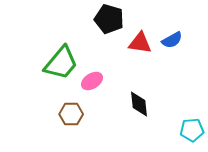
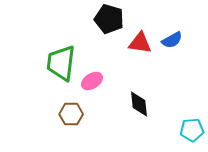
green trapezoid: rotated 147 degrees clockwise
